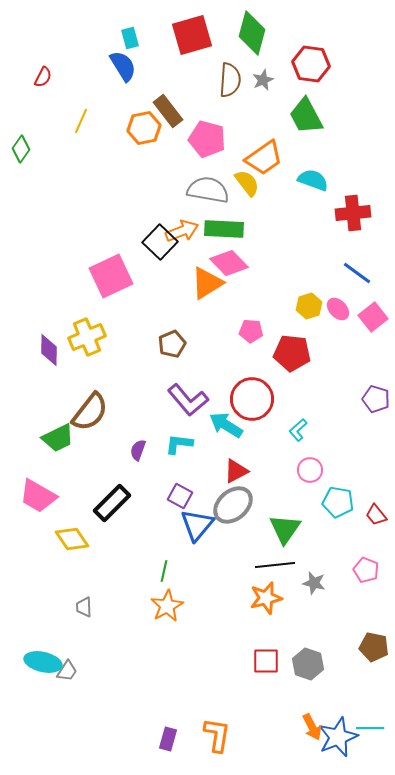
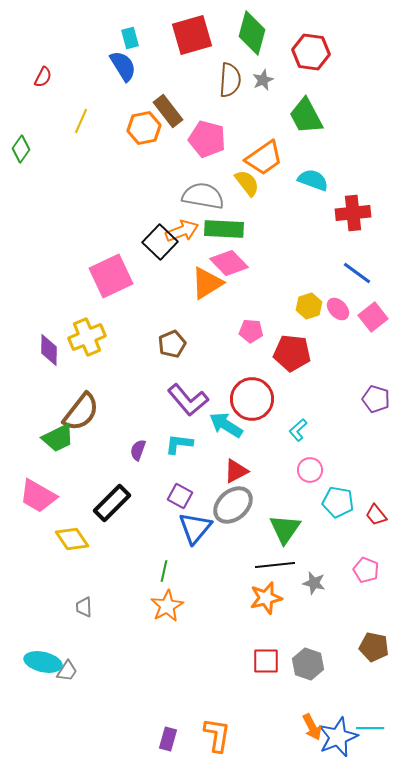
red hexagon at (311, 64): moved 12 px up
gray semicircle at (208, 190): moved 5 px left, 6 px down
brown semicircle at (90, 412): moved 9 px left
blue triangle at (197, 525): moved 2 px left, 3 px down
